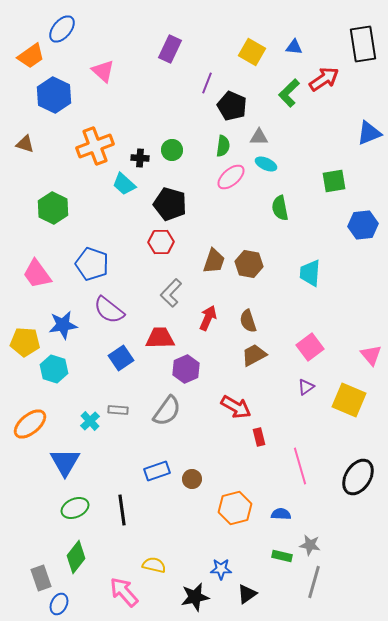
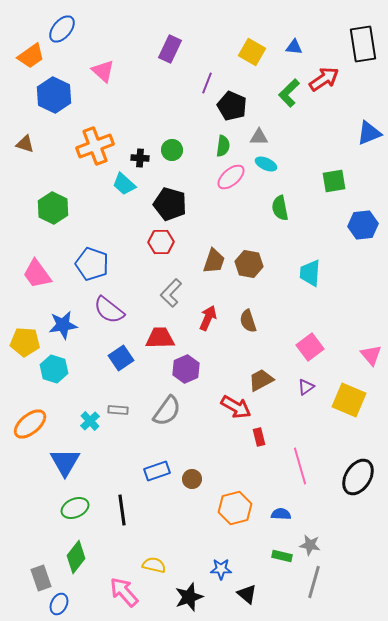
brown trapezoid at (254, 355): moved 7 px right, 25 px down
black triangle at (247, 594): rotated 45 degrees counterclockwise
black star at (195, 597): moved 6 px left; rotated 8 degrees counterclockwise
